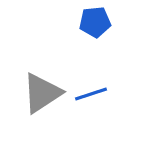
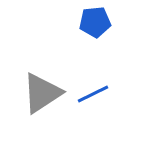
blue line: moved 2 px right; rotated 8 degrees counterclockwise
